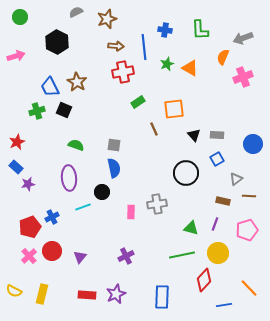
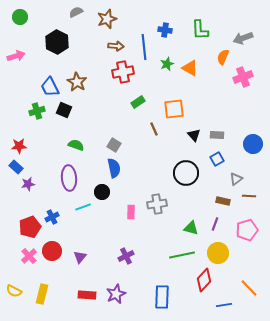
red star at (17, 142): moved 2 px right, 4 px down; rotated 21 degrees clockwise
gray square at (114, 145): rotated 24 degrees clockwise
